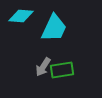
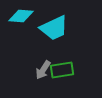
cyan trapezoid: rotated 40 degrees clockwise
gray arrow: moved 3 px down
